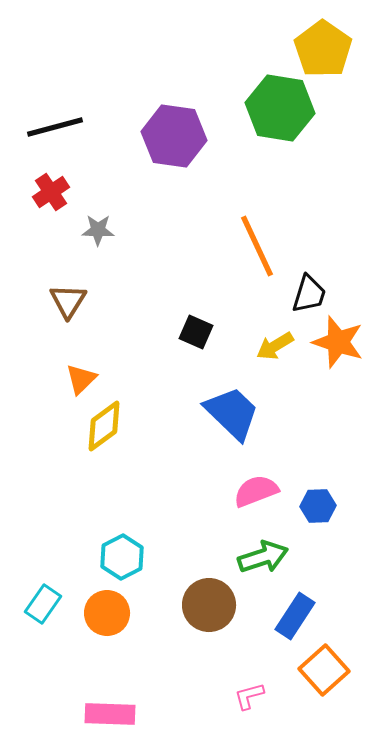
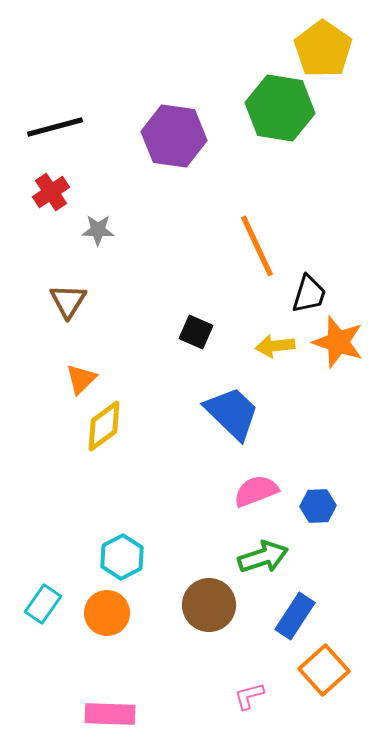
yellow arrow: rotated 24 degrees clockwise
